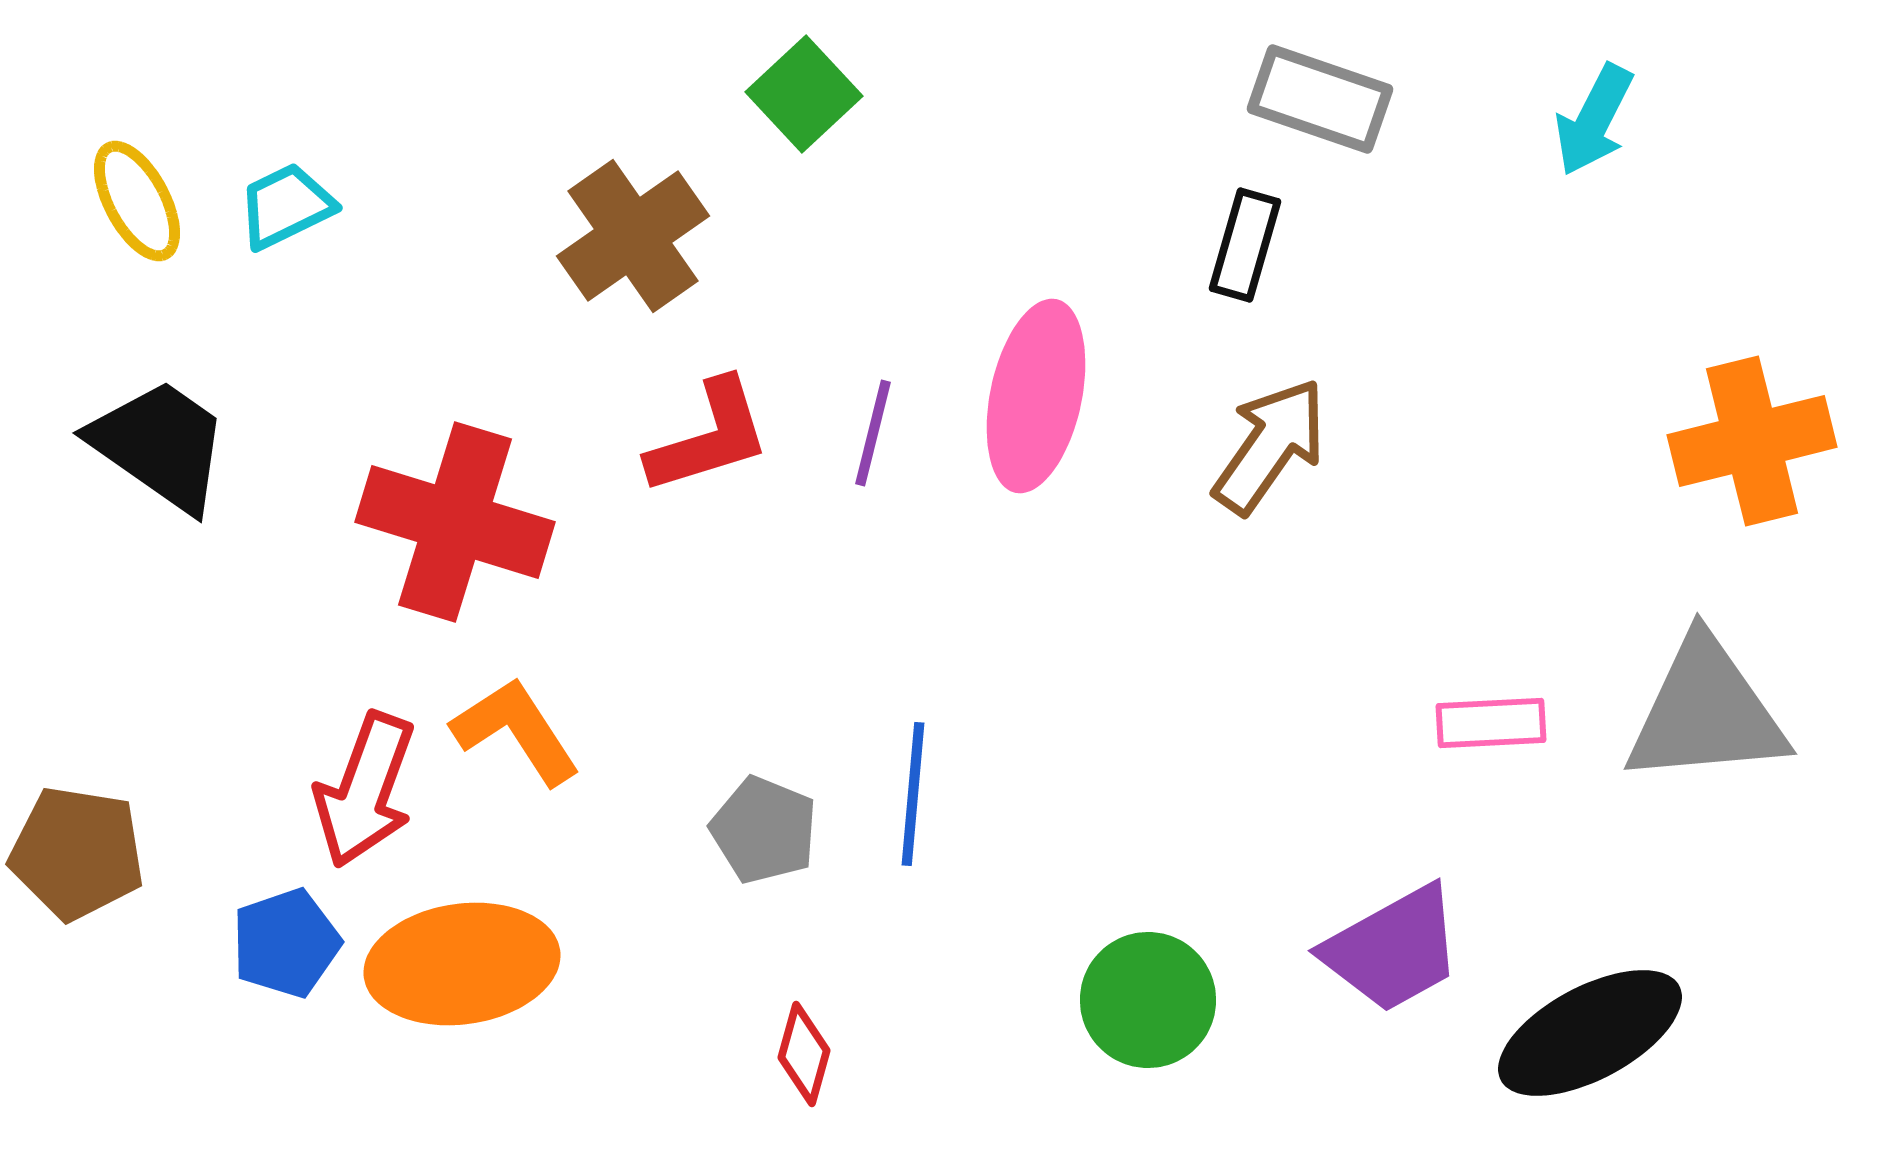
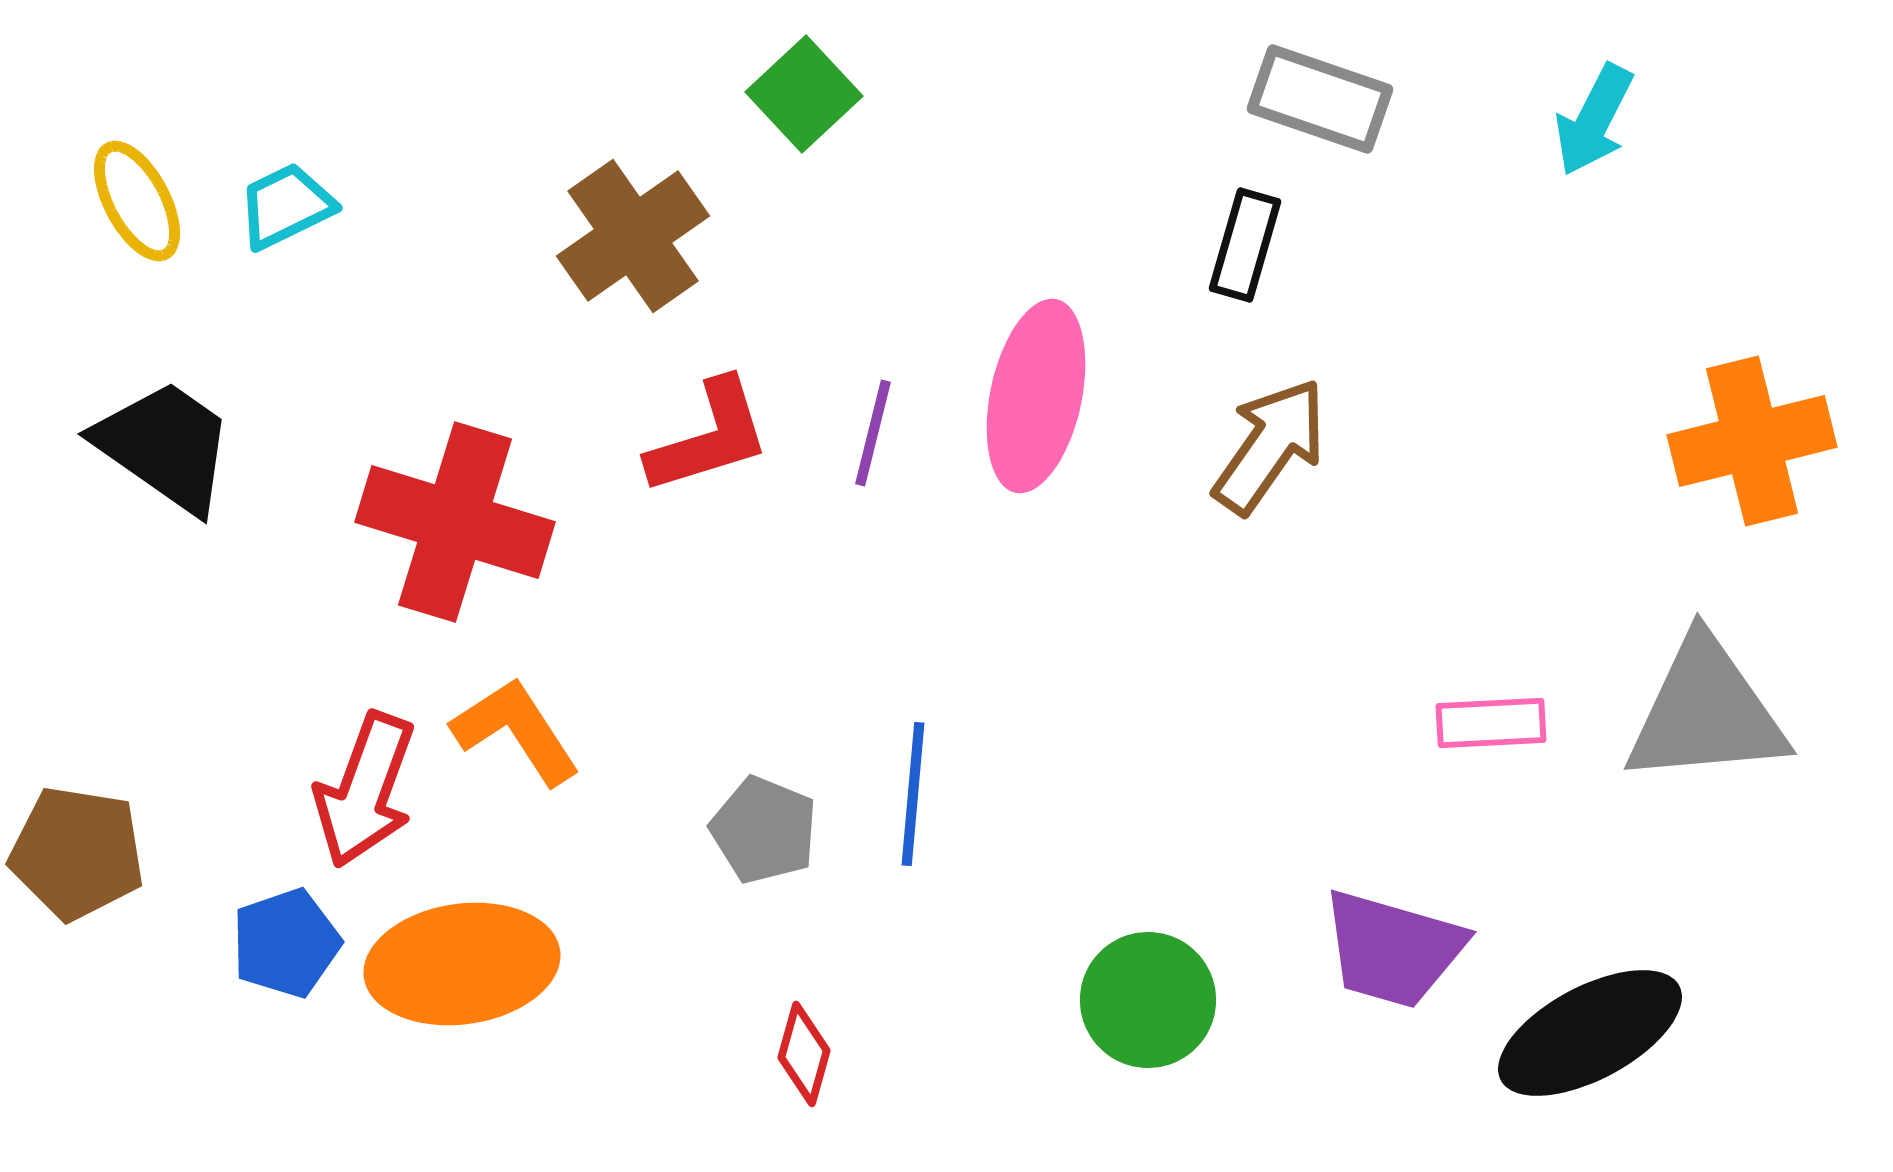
black trapezoid: moved 5 px right, 1 px down
purple trapezoid: rotated 45 degrees clockwise
